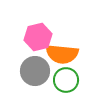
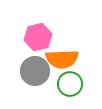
orange semicircle: moved 5 px down; rotated 8 degrees counterclockwise
green circle: moved 4 px right, 4 px down
